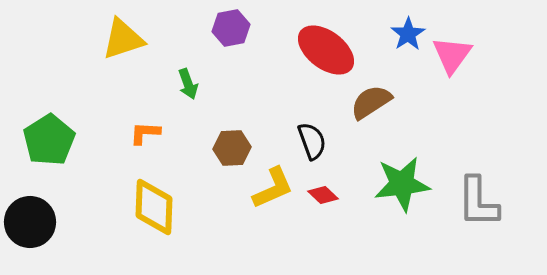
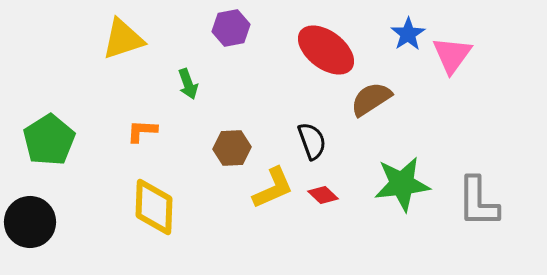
brown semicircle: moved 3 px up
orange L-shape: moved 3 px left, 2 px up
